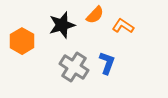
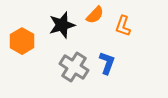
orange L-shape: rotated 105 degrees counterclockwise
